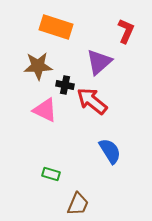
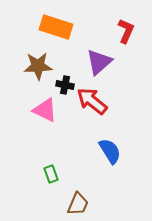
green rectangle: rotated 54 degrees clockwise
